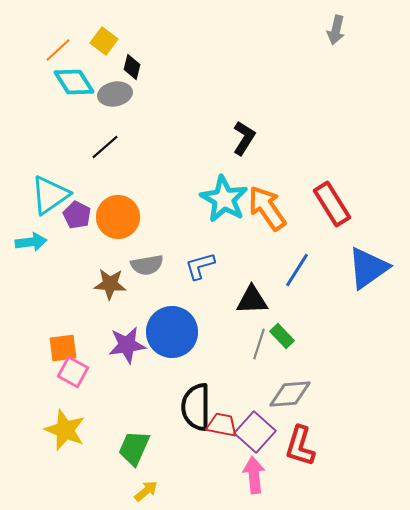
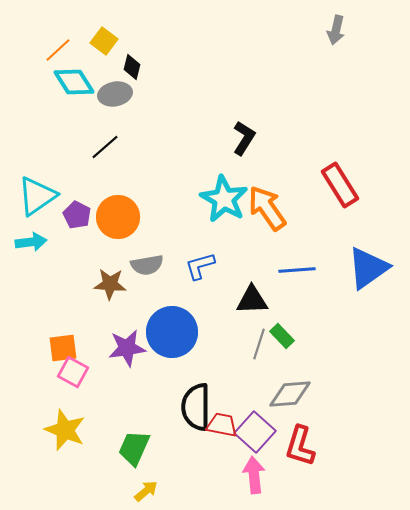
cyan triangle: moved 13 px left, 1 px down
red rectangle: moved 8 px right, 19 px up
blue line: rotated 54 degrees clockwise
purple star: moved 3 px down
